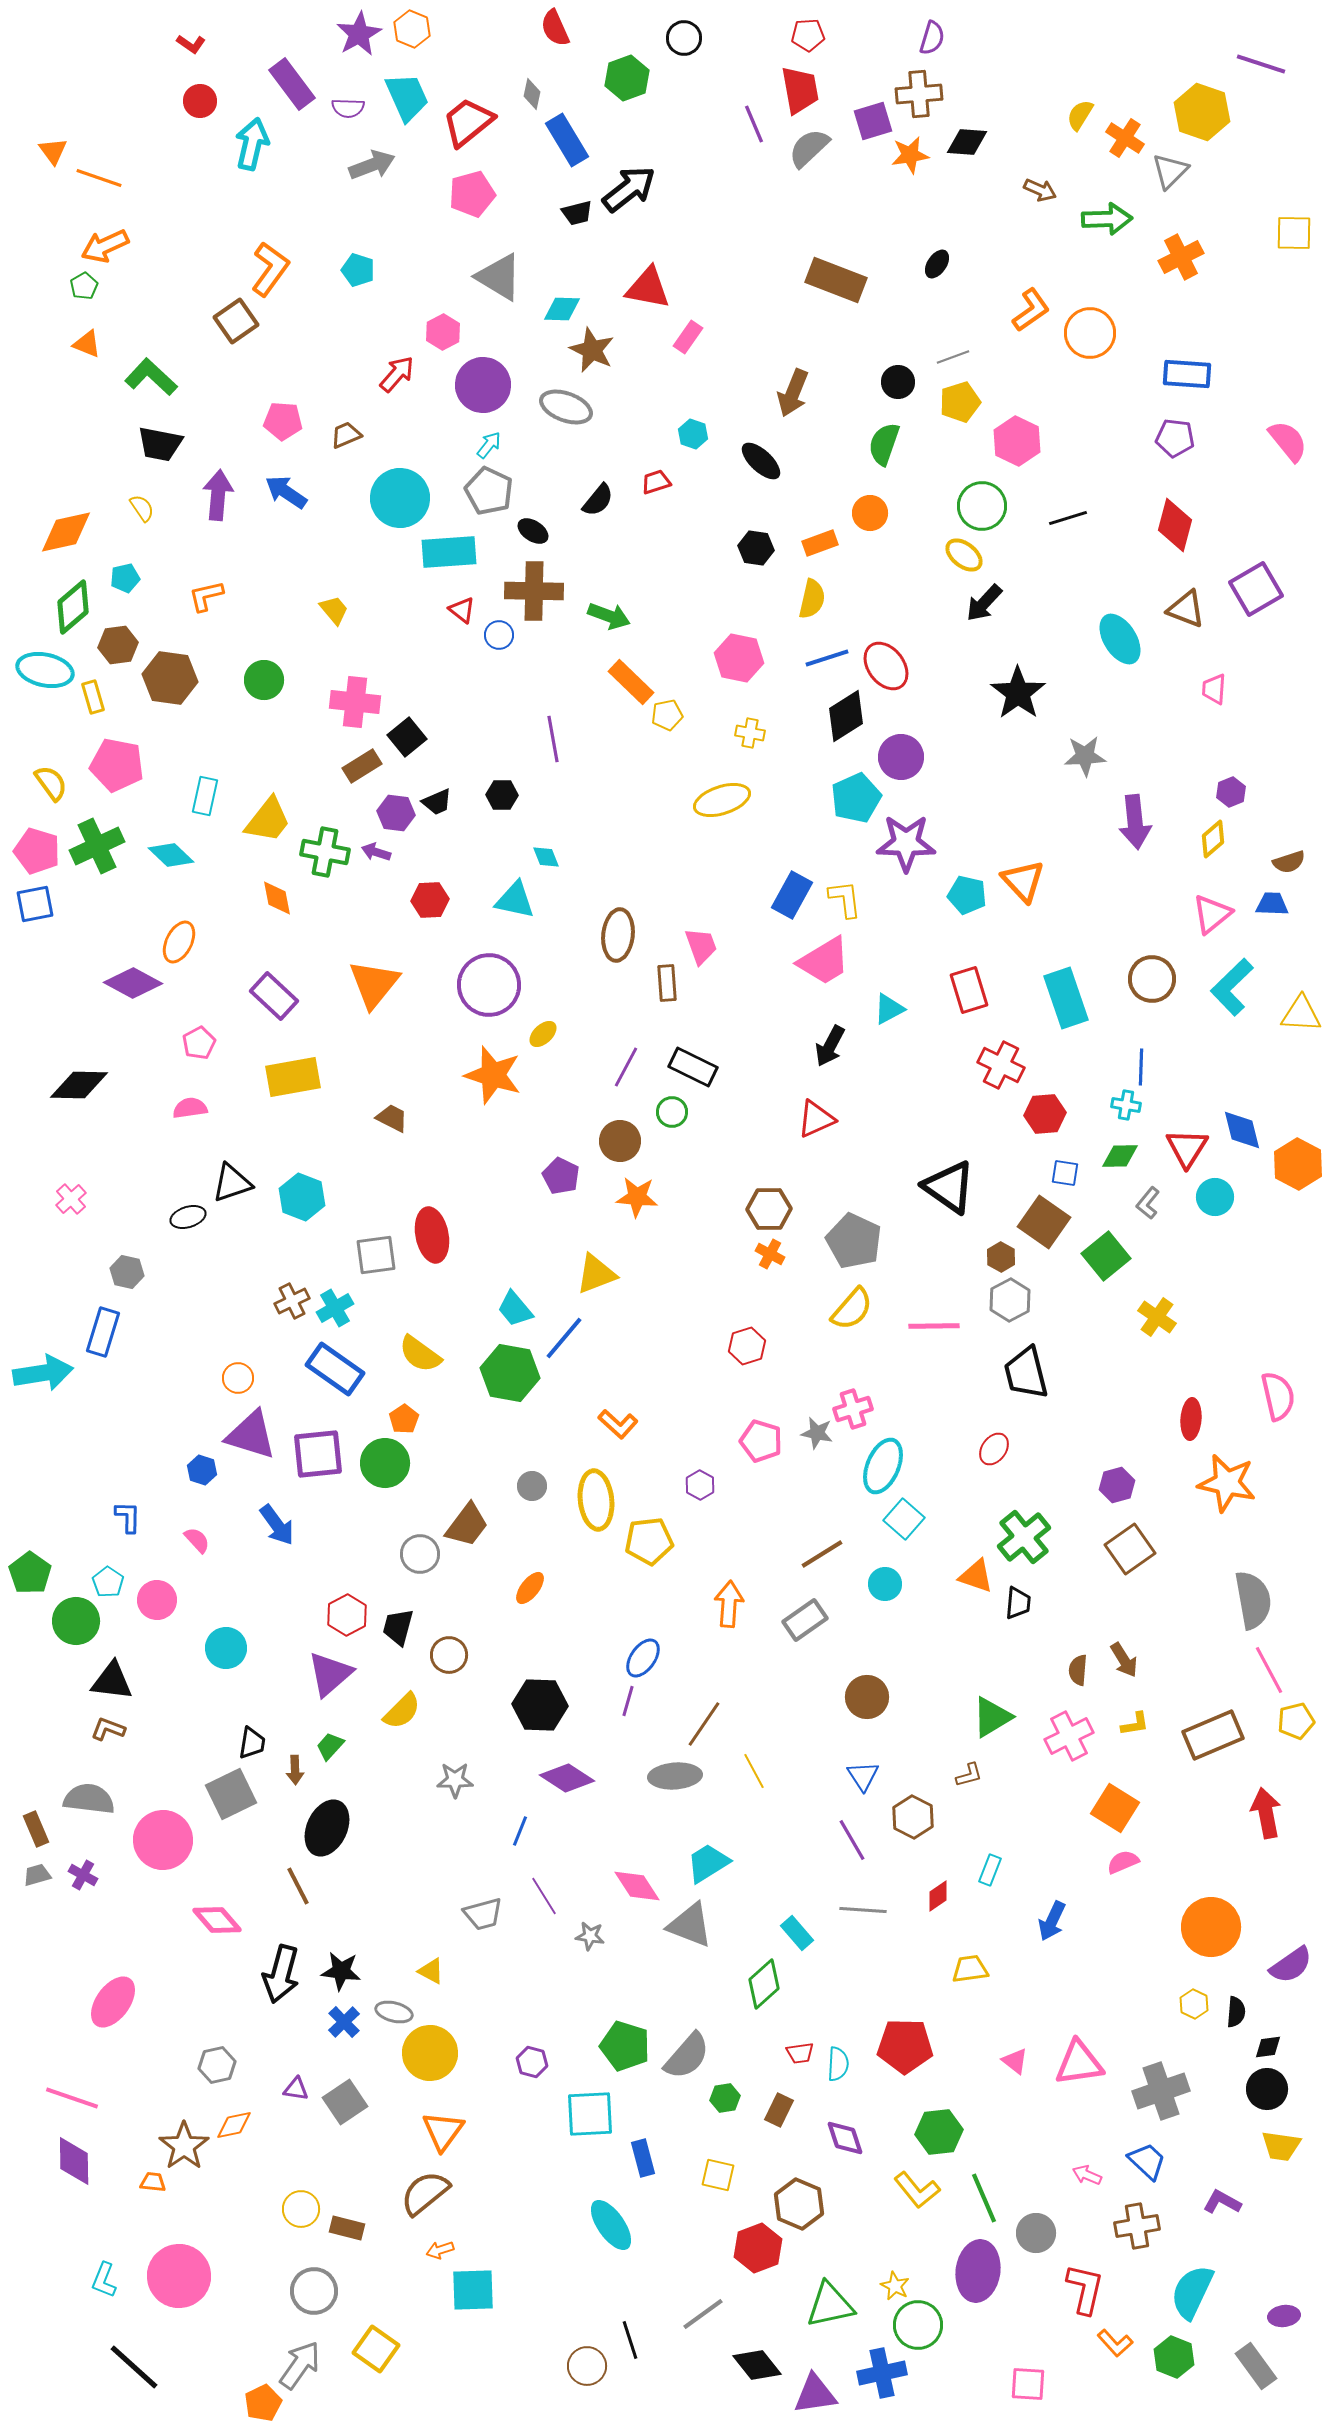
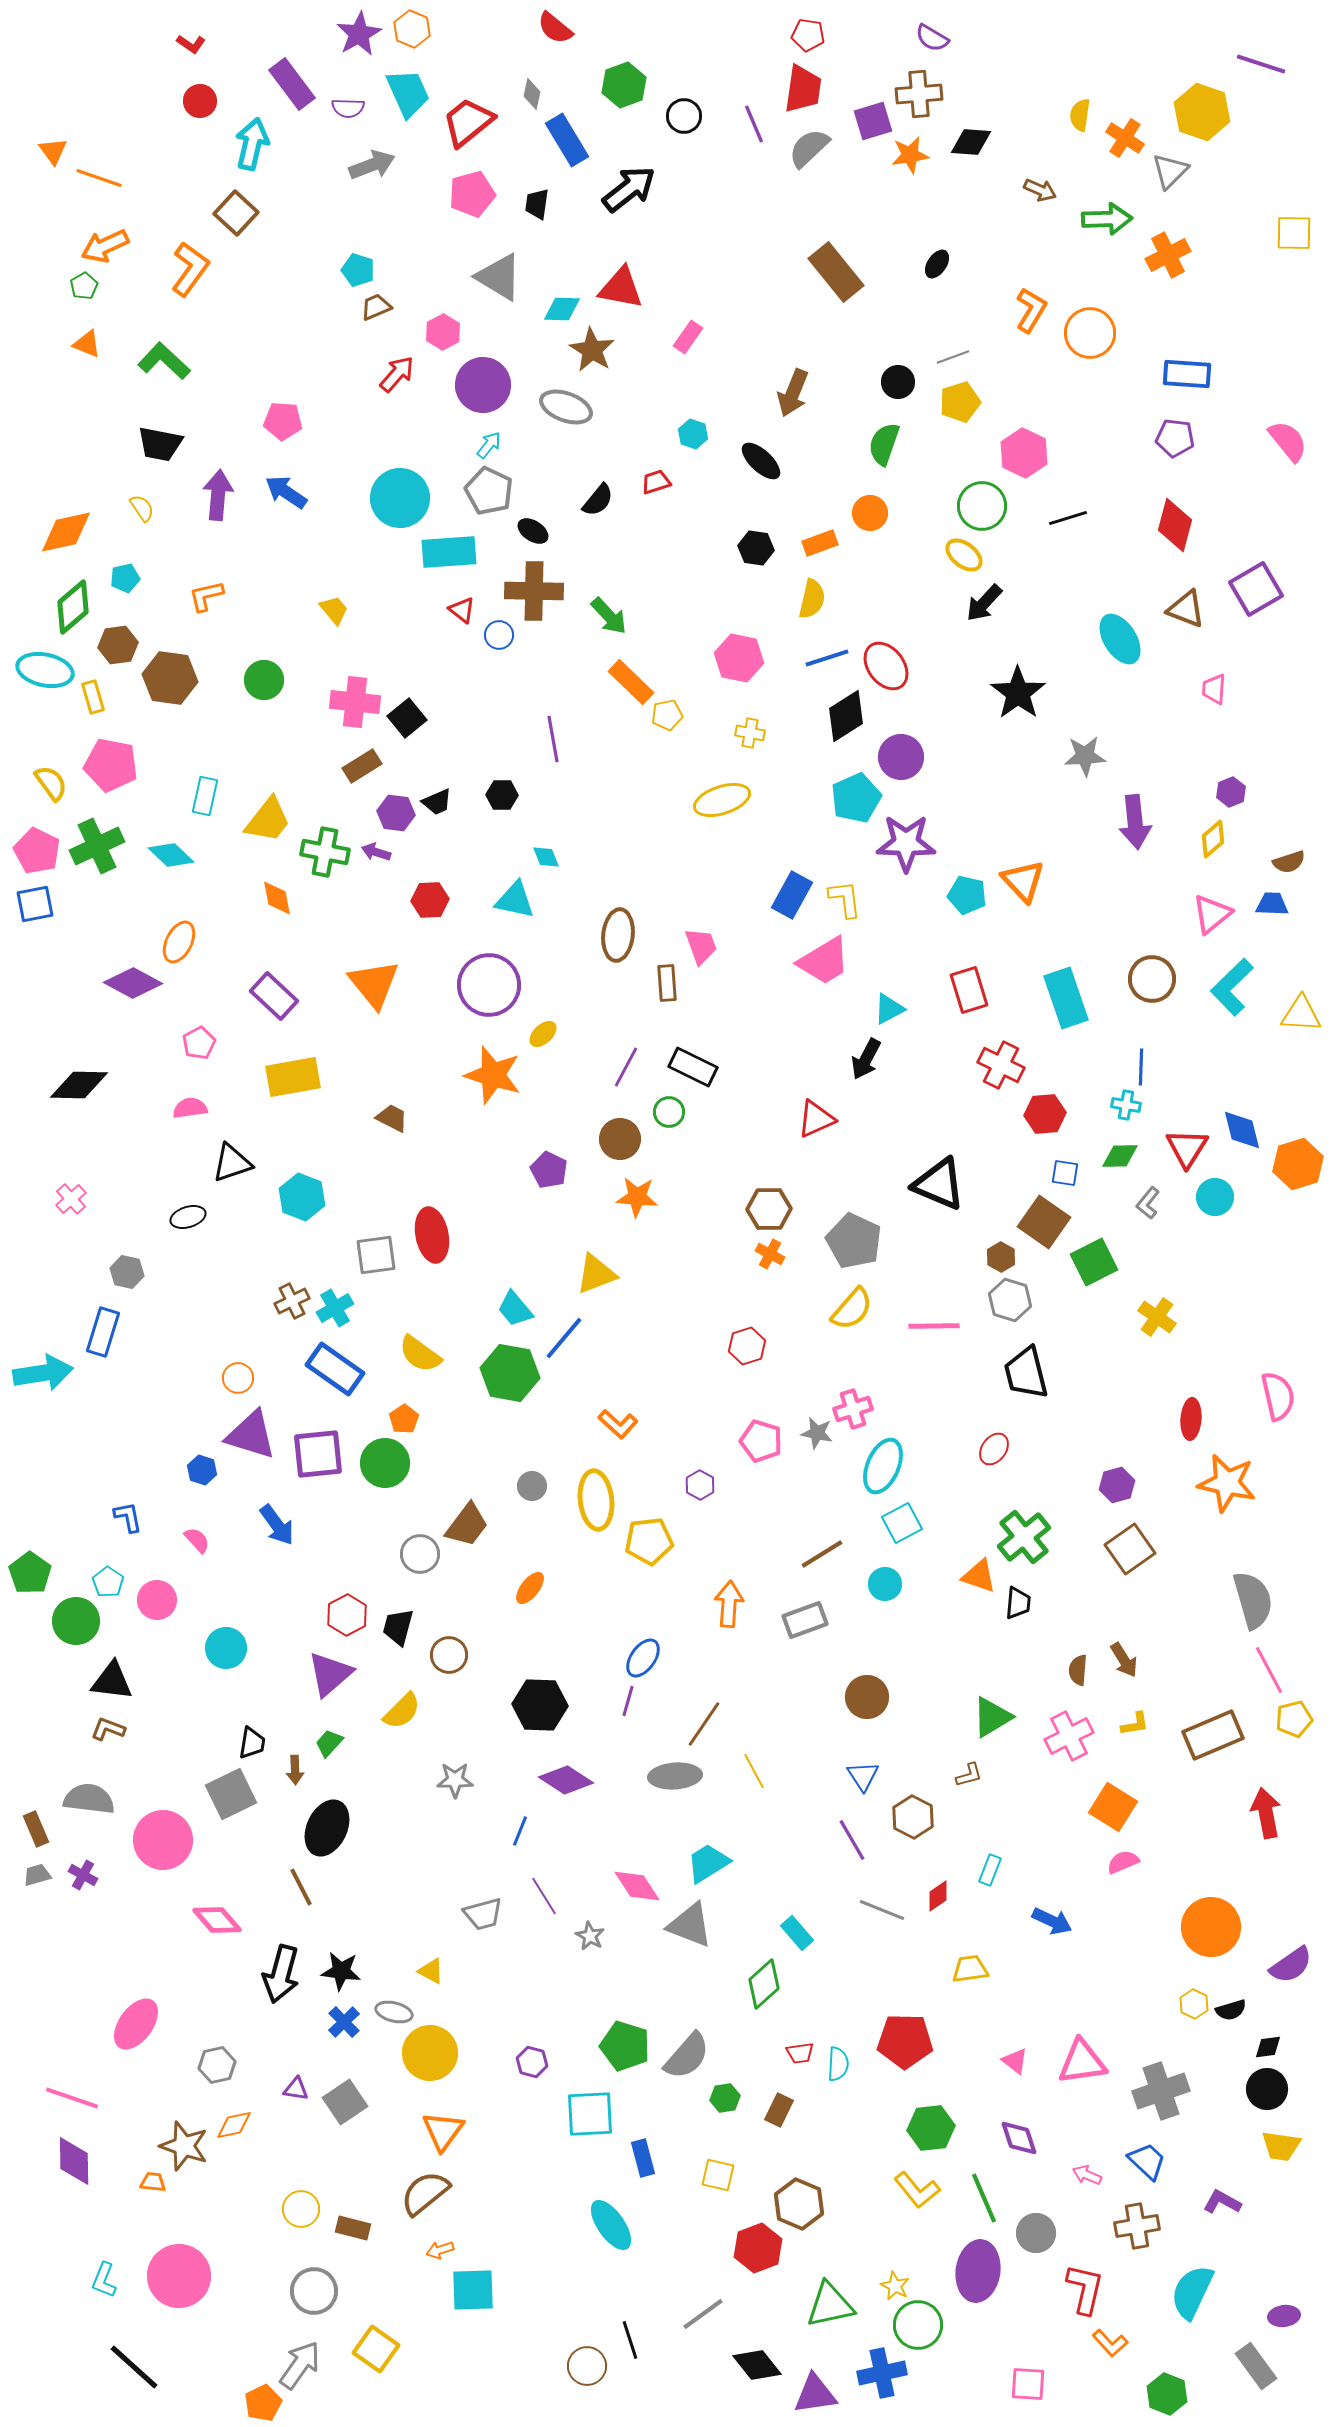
red semicircle at (555, 28): rotated 27 degrees counterclockwise
red pentagon at (808, 35): rotated 12 degrees clockwise
black circle at (684, 38): moved 78 px down
purple semicircle at (932, 38): rotated 104 degrees clockwise
green hexagon at (627, 78): moved 3 px left, 7 px down
red trapezoid at (800, 90): moved 3 px right, 1 px up; rotated 18 degrees clockwise
cyan trapezoid at (407, 97): moved 1 px right, 4 px up
yellow semicircle at (1080, 115): rotated 24 degrees counterclockwise
black diamond at (967, 142): moved 4 px right
black trapezoid at (577, 213): moved 40 px left, 9 px up; rotated 112 degrees clockwise
orange cross at (1181, 257): moved 13 px left, 2 px up
orange L-shape at (270, 269): moved 80 px left
brown rectangle at (836, 280): moved 8 px up; rotated 30 degrees clockwise
red triangle at (648, 288): moved 27 px left
orange L-shape at (1031, 310): rotated 24 degrees counterclockwise
brown square at (236, 321): moved 108 px up; rotated 12 degrees counterclockwise
brown star at (592, 350): rotated 6 degrees clockwise
green L-shape at (151, 377): moved 13 px right, 16 px up
brown trapezoid at (346, 435): moved 30 px right, 128 px up
pink hexagon at (1017, 441): moved 7 px right, 12 px down
green arrow at (609, 616): rotated 27 degrees clockwise
black square at (407, 737): moved 19 px up
pink pentagon at (117, 765): moved 6 px left
pink pentagon at (37, 851): rotated 9 degrees clockwise
orange triangle at (374, 984): rotated 18 degrees counterclockwise
black arrow at (830, 1046): moved 36 px right, 13 px down
green circle at (672, 1112): moved 3 px left
brown circle at (620, 1141): moved 2 px up
orange hexagon at (1298, 1164): rotated 15 degrees clockwise
purple pentagon at (561, 1176): moved 12 px left, 6 px up
black triangle at (232, 1183): moved 20 px up
black triangle at (949, 1187): moved 10 px left, 3 px up; rotated 12 degrees counterclockwise
green square at (1106, 1256): moved 12 px left, 6 px down; rotated 12 degrees clockwise
gray hexagon at (1010, 1300): rotated 15 degrees counterclockwise
blue L-shape at (128, 1517): rotated 12 degrees counterclockwise
cyan square at (904, 1519): moved 2 px left, 4 px down; rotated 21 degrees clockwise
orange triangle at (976, 1576): moved 3 px right
gray semicircle at (1253, 1600): rotated 6 degrees counterclockwise
gray rectangle at (805, 1620): rotated 15 degrees clockwise
yellow pentagon at (1296, 1721): moved 2 px left, 2 px up
green trapezoid at (330, 1746): moved 1 px left, 3 px up
purple diamond at (567, 1778): moved 1 px left, 2 px down
orange square at (1115, 1808): moved 2 px left, 1 px up
brown line at (298, 1886): moved 3 px right, 1 px down
gray line at (863, 1910): moved 19 px right; rotated 18 degrees clockwise
blue arrow at (1052, 1921): rotated 90 degrees counterclockwise
gray star at (590, 1936): rotated 20 degrees clockwise
pink ellipse at (113, 2002): moved 23 px right, 22 px down
black semicircle at (1236, 2012): moved 5 px left, 2 px up; rotated 68 degrees clockwise
red pentagon at (905, 2046): moved 5 px up
pink triangle at (1079, 2063): moved 3 px right, 1 px up
green hexagon at (939, 2132): moved 8 px left, 4 px up
purple diamond at (845, 2138): moved 174 px right
brown star at (184, 2146): rotated 18 degrees counterclockwise
brown rectangle at (347, 2228): moved 6 px right
orange L-shape at (1115, 2343): moved 5 px left
green hexagon at (1174, 2357): moved 7 px left, 37 px down
